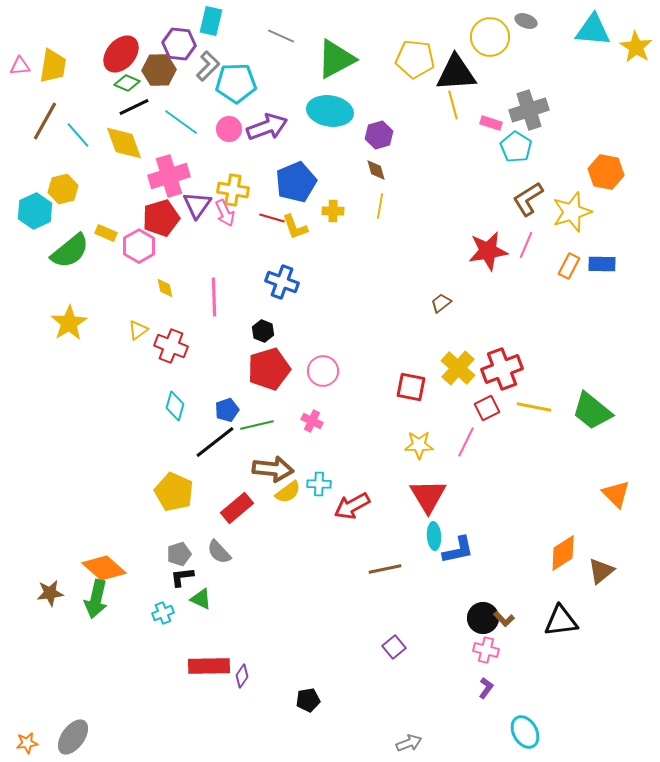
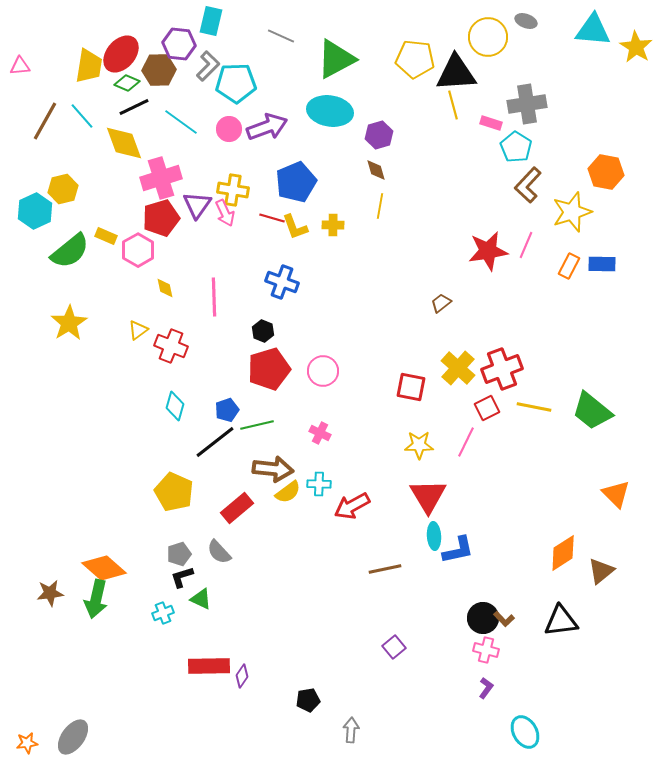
yellow circle at (490, 37): moved 2 px left
yellow trapezoid at (53, 66): moved 36 px right
gray cross at (529, 110): moved 2 px left, 6 px up; rotated 9 degrees clockwise
cyan line at (78, 135): moved 4 px right, 19 px up
pink cross at (169, 176): moved 8 px left, 2 px down
brown L-shape at (528, 199): moved 14 px up; rotated 15 degrees counterclockwise
yellow cross at (333, 211): moved 14 px down
yellow rectangle at (106, 233): moved 3 px down
pink hexagon at (139, 246): moved 1 px left, 4 px down
pink cross at (312, 421): moved 8 px right, 12 px down
black L-shape at (182, 577): rotated 10 degrees counterclockwise
gray arrow at (409, 743): moved 58 px left, 13 px up; rotated 65 degrees counterclockwise
